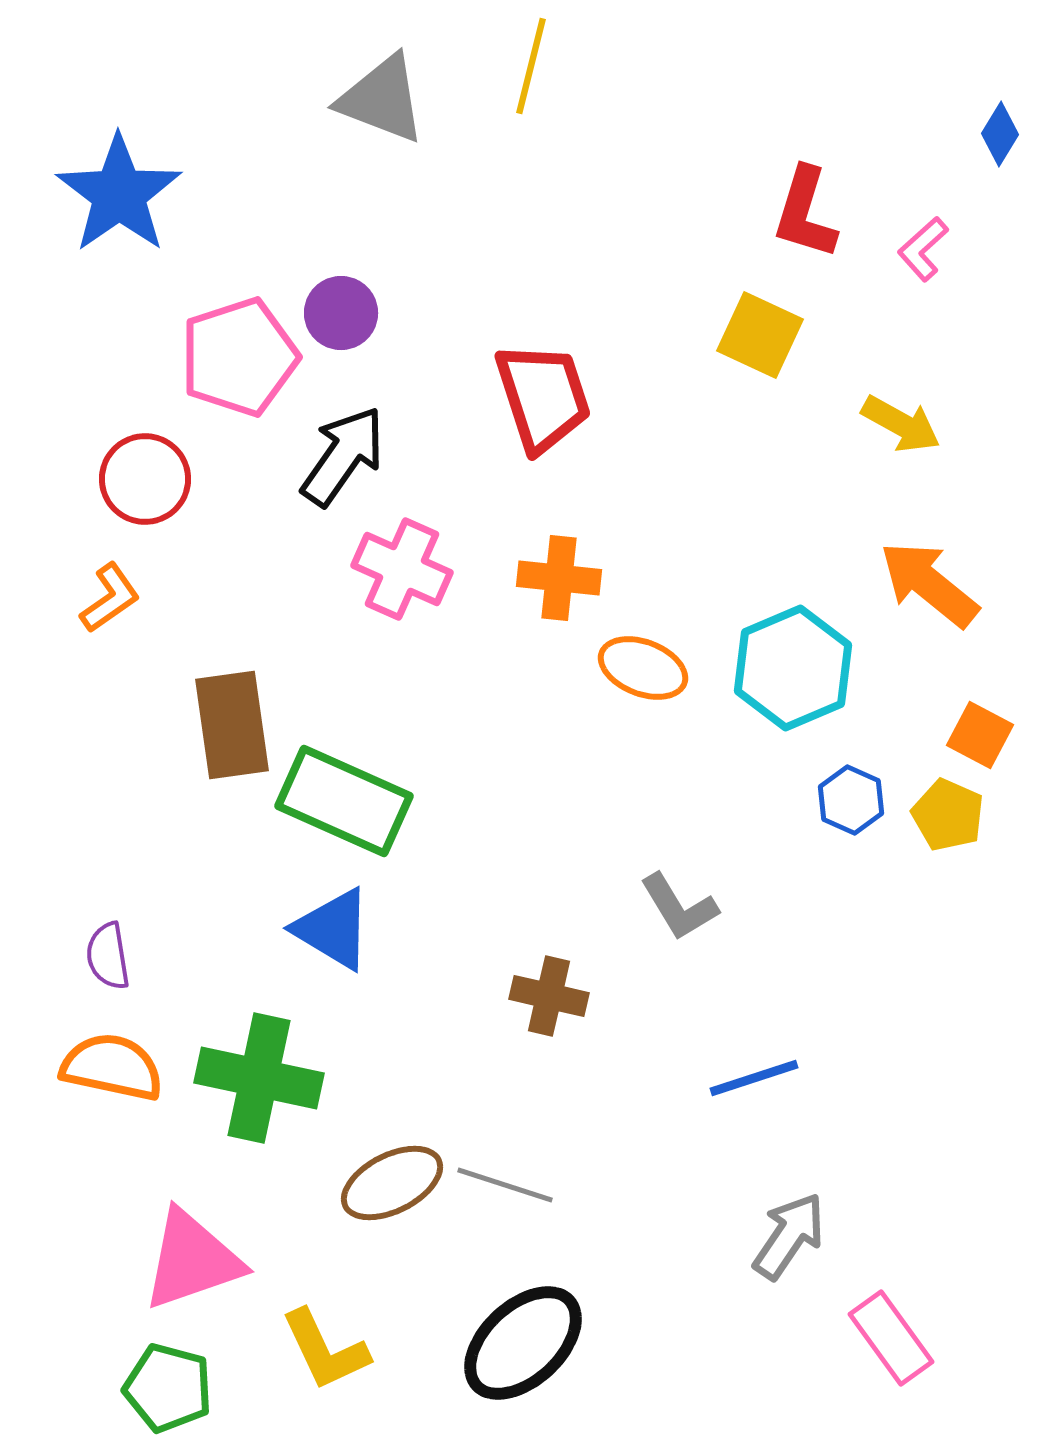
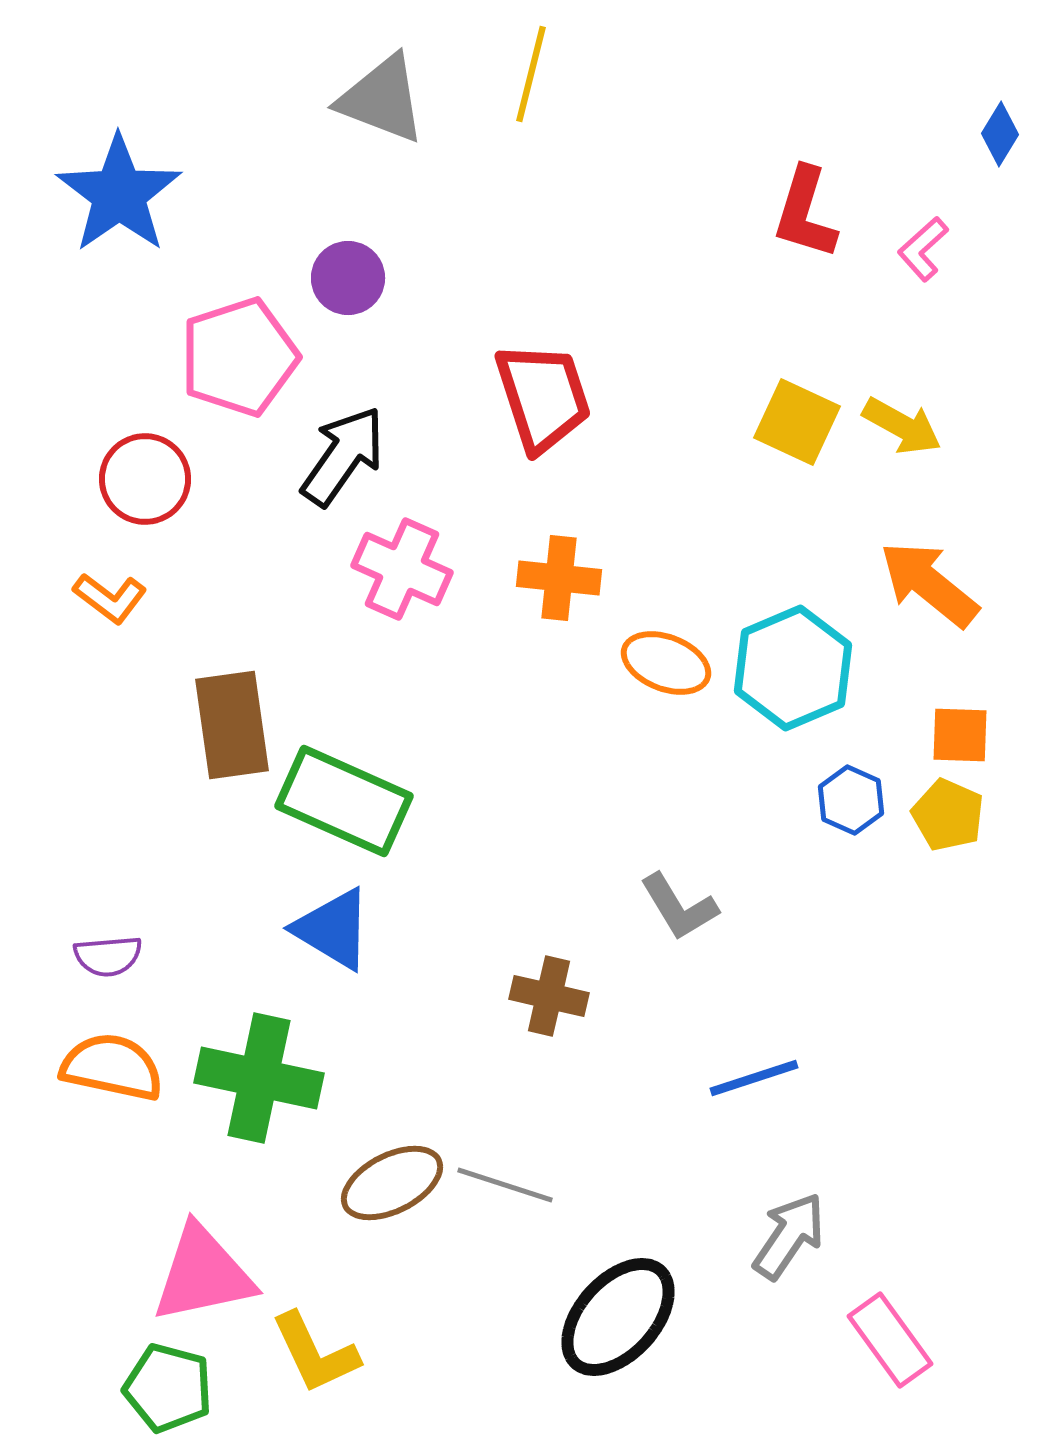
yellow line: moved 8 px down
purple circle: moved 7 px right, 35 px up
yellow square: moved 37 px right, 87 px down
yellow arrow: moved 1 px right, 2 px down
orange L-shape: rotated 72 degrees clockwise
orange ellipse: moved 23 px right, 5 px up
orange square: moved 20 px left; rotated 26 degrees counterclockwise
purple semicircle: rotated 86 degrees counterclockwise
pink triangle: moved 11 px right, 14 px down; rotated 7 degrees clockwise
pink rectangle: moved 1 px left, 2 px down
black ellipse: moved 95 px right, 26 px up; rotated 5 degrees counterclockwise
yellow L-shape: moved 10 px left, 3 px down
